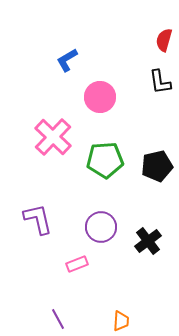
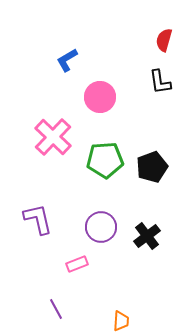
black pentagon: moved 5 px left, 1 px down; rotated 8 degrees counterclockwise
black cross: moved 1 px left, 5 px up
purple line: moved 2 px left, 10 px up
